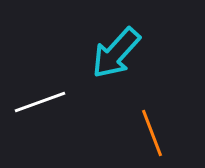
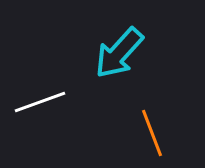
cyan arrow: moved 3 px right
